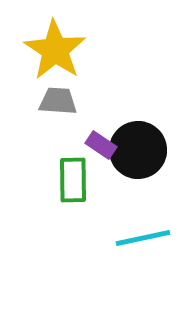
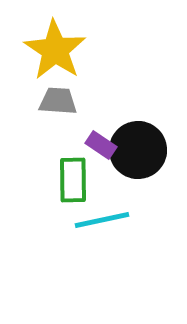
cyan line: moved 41 px left, 18 px up
